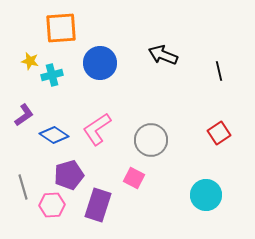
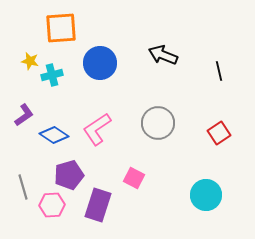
gray circle: moved 7 px right, 17 px up
